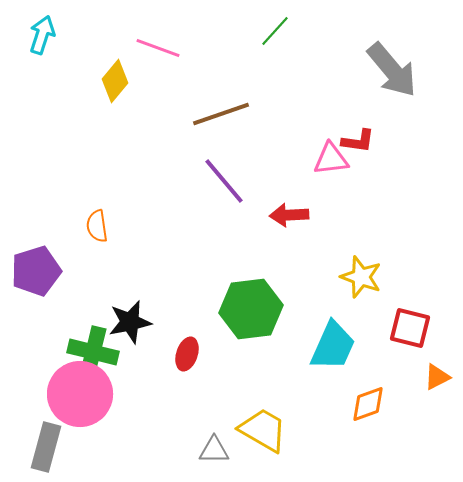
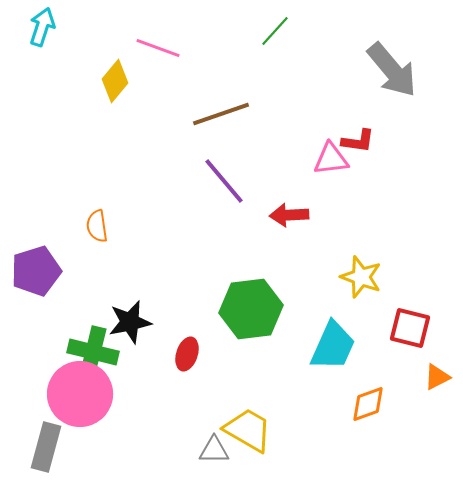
cyan arrow: moved 8 px up
yellow trapezoid: moved 15 px left
